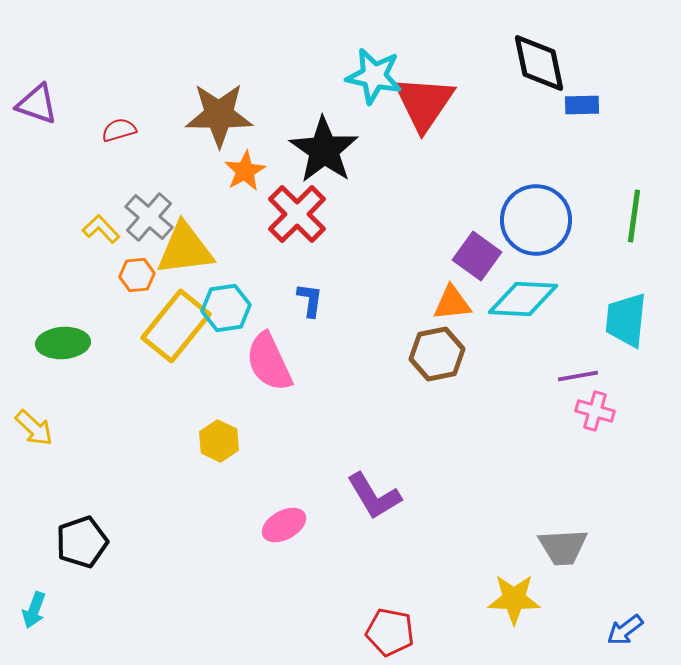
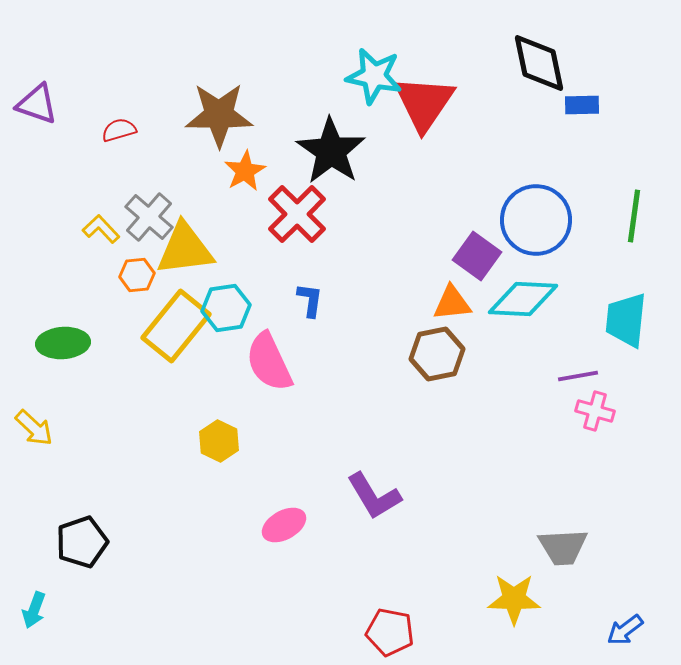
black star: moved 7 px right, 1 px down
